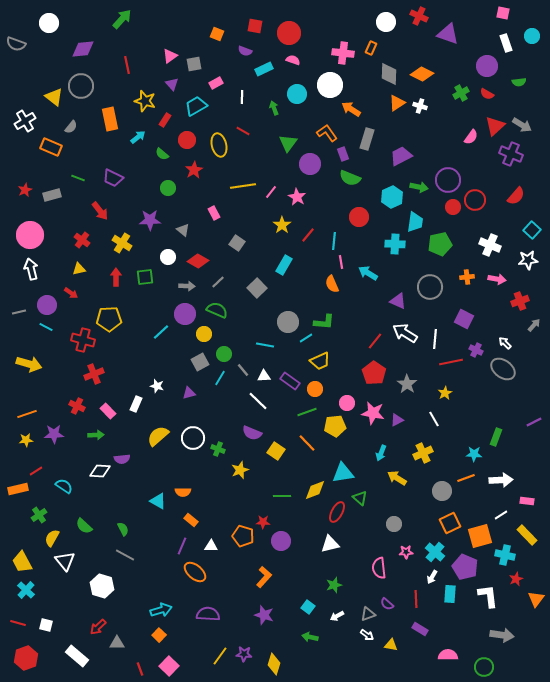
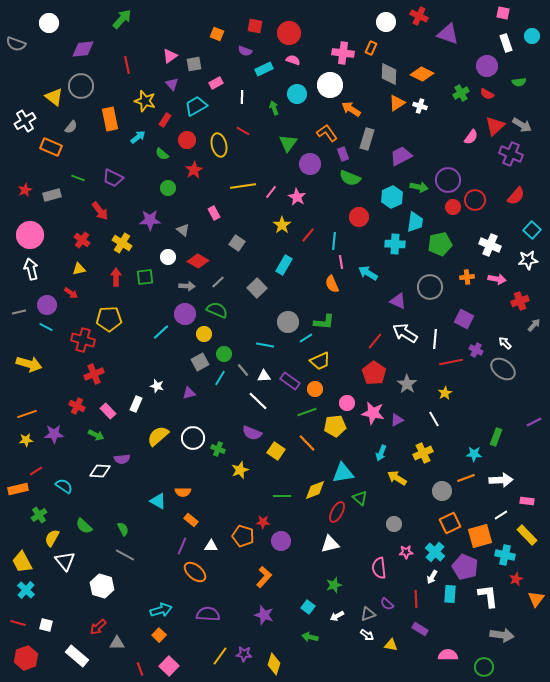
green arrow at (96, 435): rotated 28 degrees clockwise
